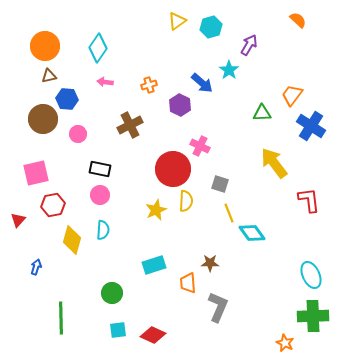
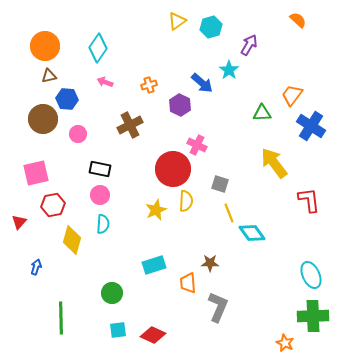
pink arrow at (105, 82): rotated 14 degrees clockwise
pink cross at (200, 146): moved 3 px left, 1 px up
red triangle at (18, 220): moved 1 px right, 2 px down
cyan semicircle at (103, 230): moved 6 px up
